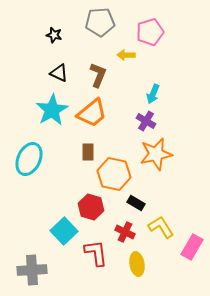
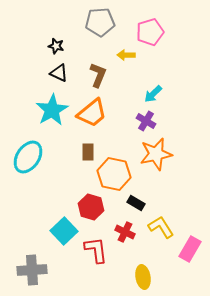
black star: moved 2 px right, 11 px down
cyan arrow: rotated 24 degrees clockwise
cyan ellipse: moved 1 px left, 2 px up; rotated 8 degrees clockwise
pink rectangle: moved 2 px left, 2 px down
red L-shape: moved 3 px up
yellow ellipse: moved 6 px right, 13 px down
